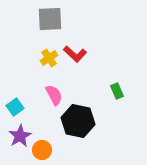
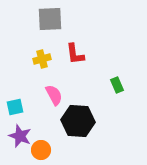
red L-shape: rotated 40 degrees clockwise
yellow cross: moved 7 px left, 1 px down; rotated 18 degrees clockwise
green rectangle: moved 6 px up
cyan square: rotated 24 degrees clockwise
black hexagon: rotated 8 degrees counterclockwise
purple star: rotated 20 degrees counterclockwise
orange circle: moved 1 px left
